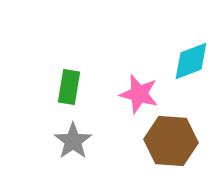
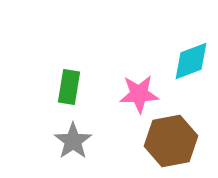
pink star: rotated 18 degrees counterclockwise
brown hexagon: rotated 15 degrees counterclockwise
